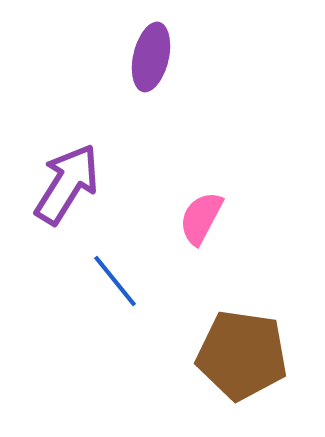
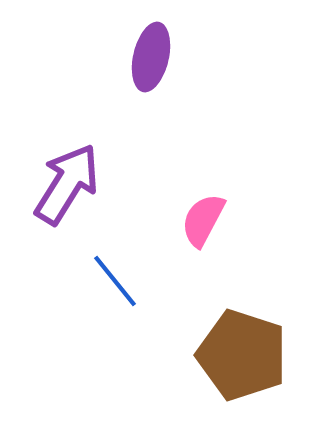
pink semicircle: moved 2 px right, 2 px down
brown pentagon: rotated 10 degrees clockwise
